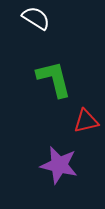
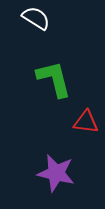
red triangle: moved 1 px down; rotated 20 degrees clockwise
purple star: moved 3 px left, 8 px down
